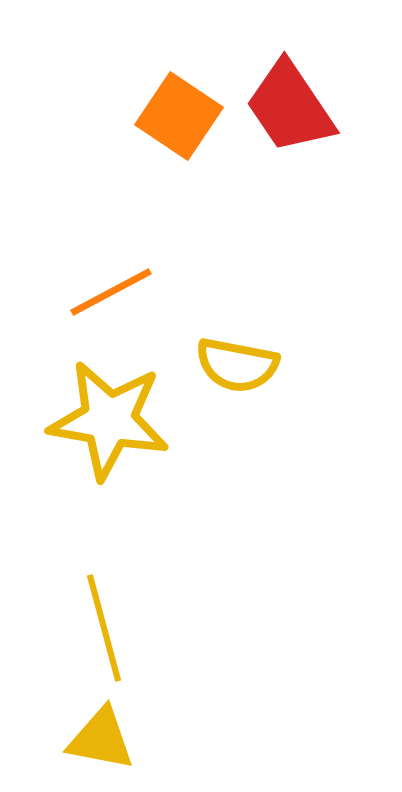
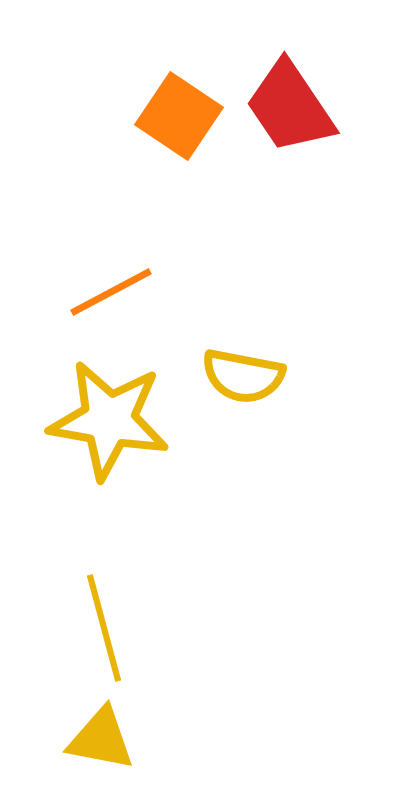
yellow semicircle: moved 6 px right, 11 px down
